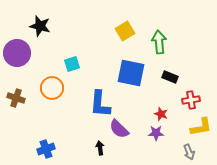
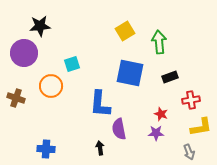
black star: rotated 20 degrees counterclockwise
purple circle: moved 7 px right
blue square: moved 1 px left
black rectangle: rotated 42 degrees counterclockwise
orange circle: moved 1 px left, 2 px up
purple semicircle: rotated 35 degrees clockwise
blue cross: rotated 24 degrees clockwise
